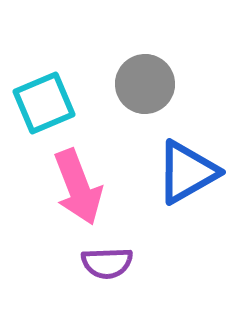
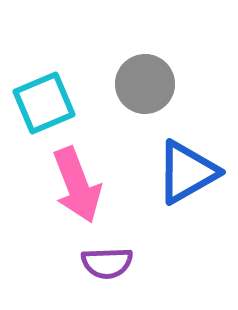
pink arrow: moved 1 px left, 2 px up
